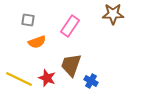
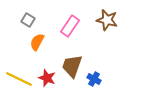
brown star: moved 6 px left, 6 px down; rotated 15 degrees clockwise
gray square: rotated 24 degrees clockwise
orange semicircle: rotated 138 degrees clockwise
brown trapezoid: moved 1 px right, 1 px down
blue cross: moved 3 px right, 2 px up
